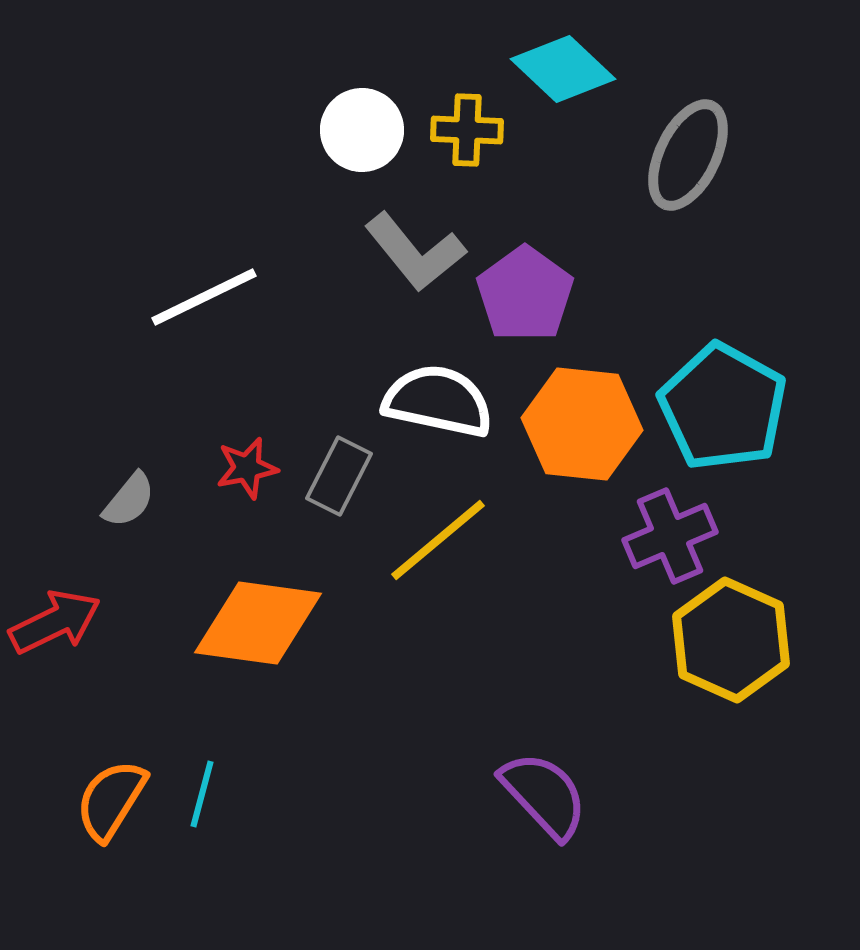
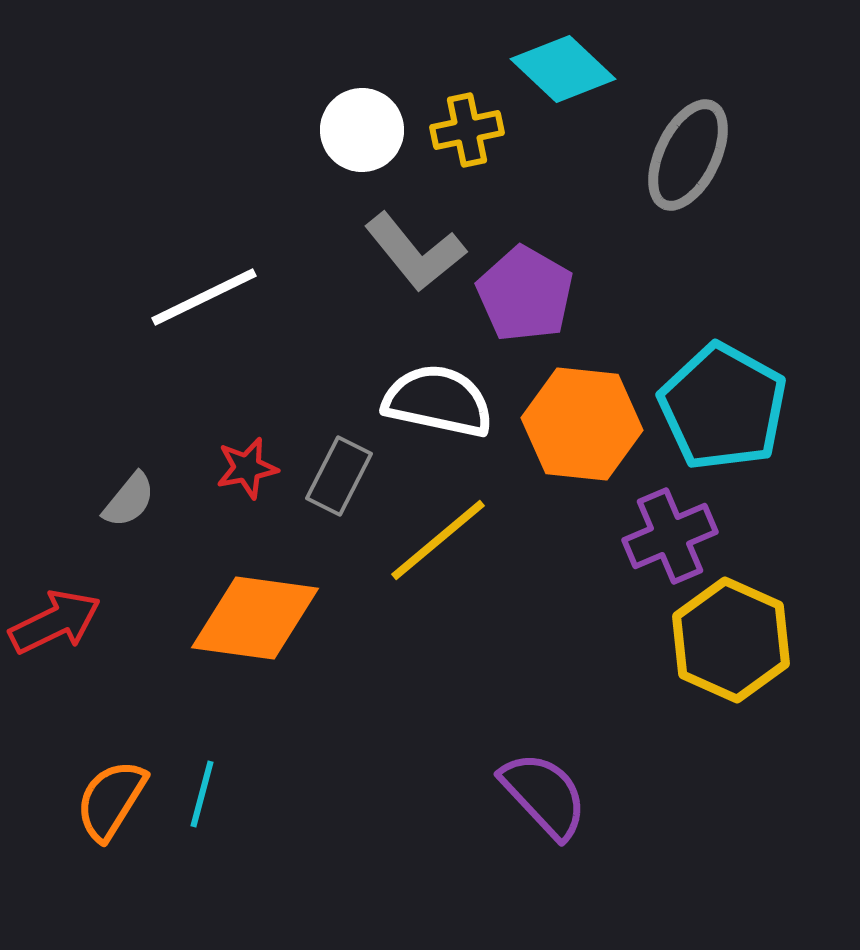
yellow cross: rotated 14 degrees counterclockwise
purple pentagon: rotated 6 degrees counterclockwise
orange diamond: moved 3 px left, 5 px up
